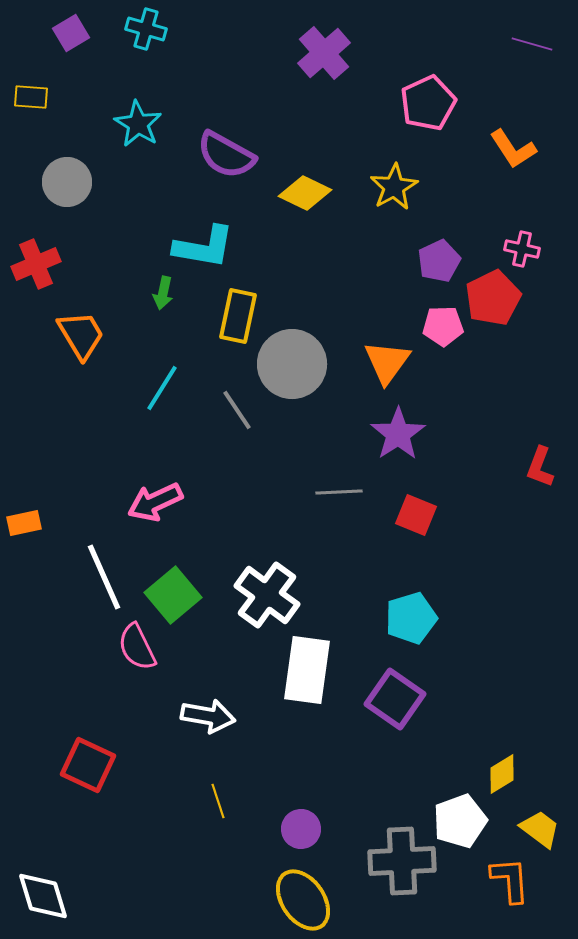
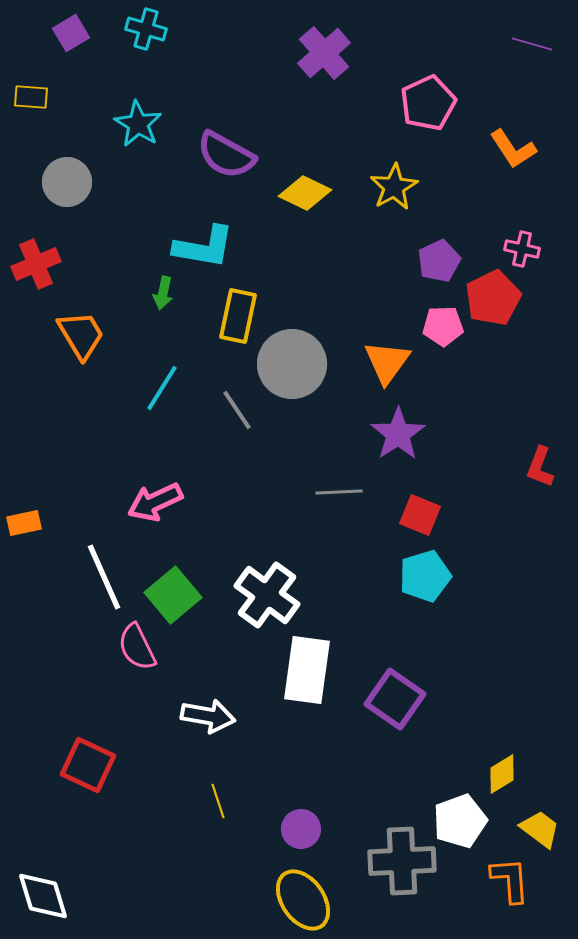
red square at (416, 515): moved 4 px right
cyan pentagon at (411, 618): moved 14 px right, 42 px up
